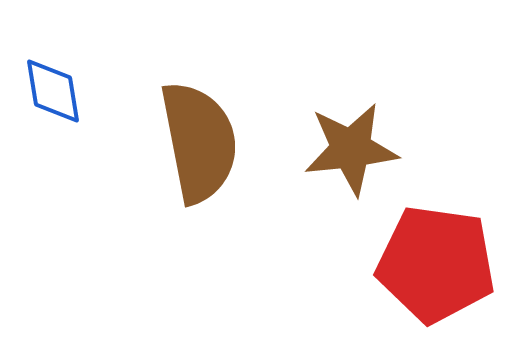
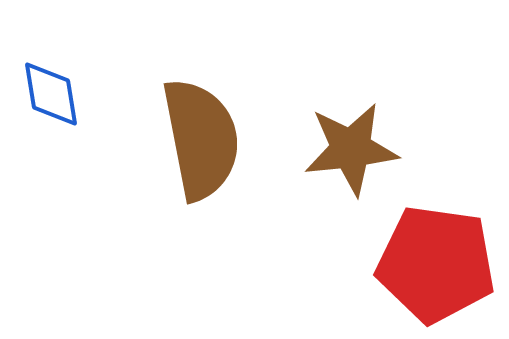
blue diamond: moved 2 px left, 3 px down
brown semicircle: moved 2 px right, 3 px up
